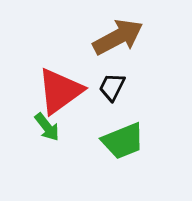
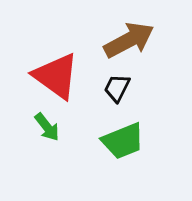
brown arrow: moved 11 px right, 3 px down
black trapezoid: moved 5 px right, 1 px down
red triangle: moved 4 px left, 15 px up; rotated 48 degrees counterclockwise
